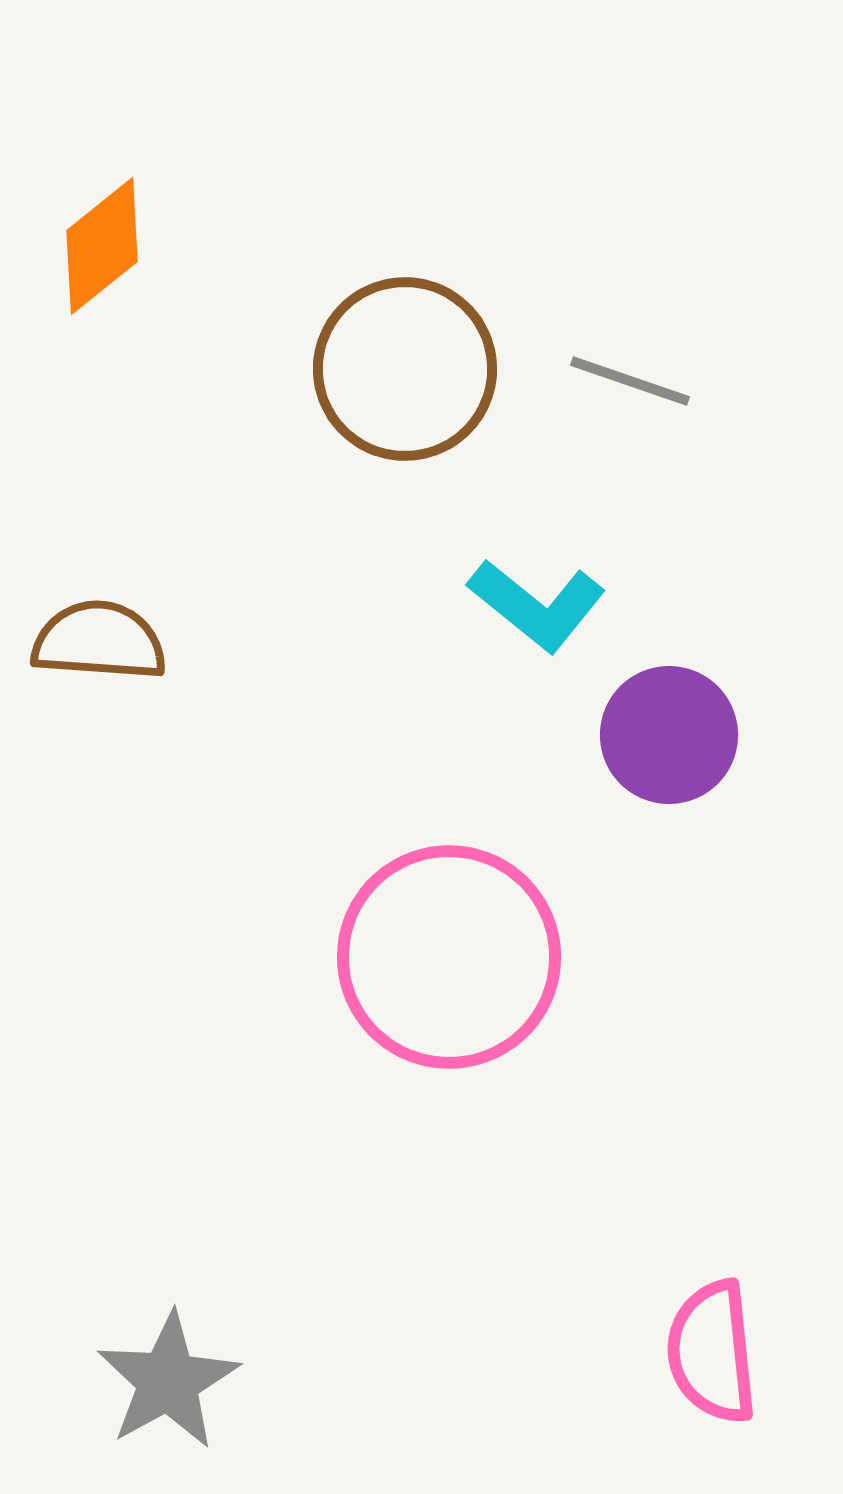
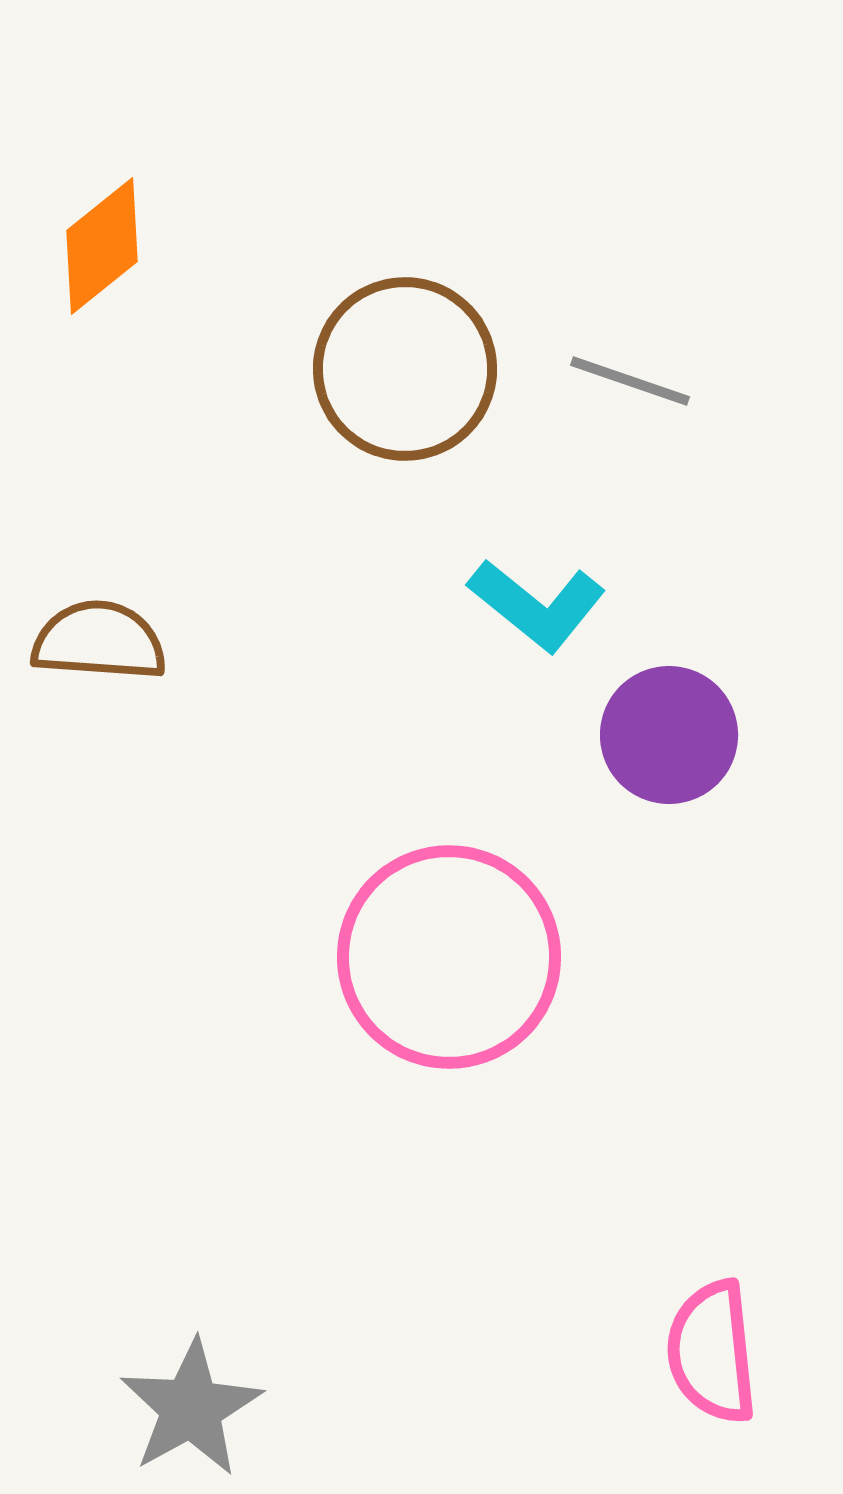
gray star: moved 23 px right, 27 px down
